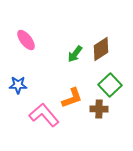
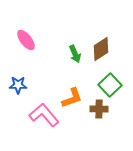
green arrow: rotated 60 degrees counterclockwise
